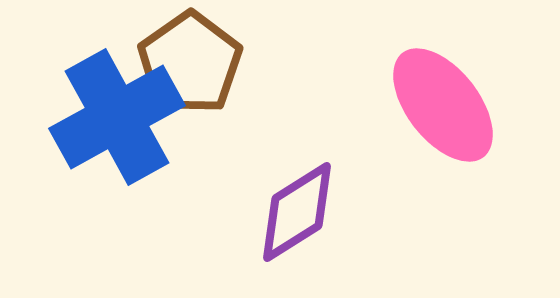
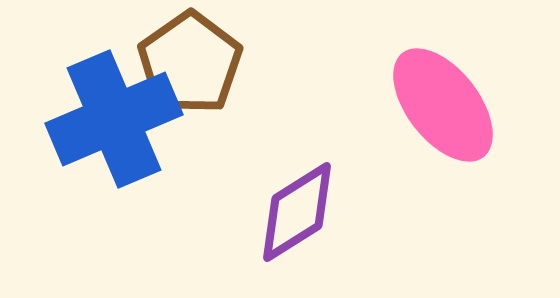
blue cross: moved 3 px left, 2 px down; rotated 6 degrees clockwise
